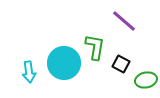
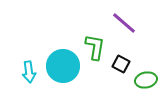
purple line: moved 2 px down
cyan circle: moved 1 px left, 3 px down
